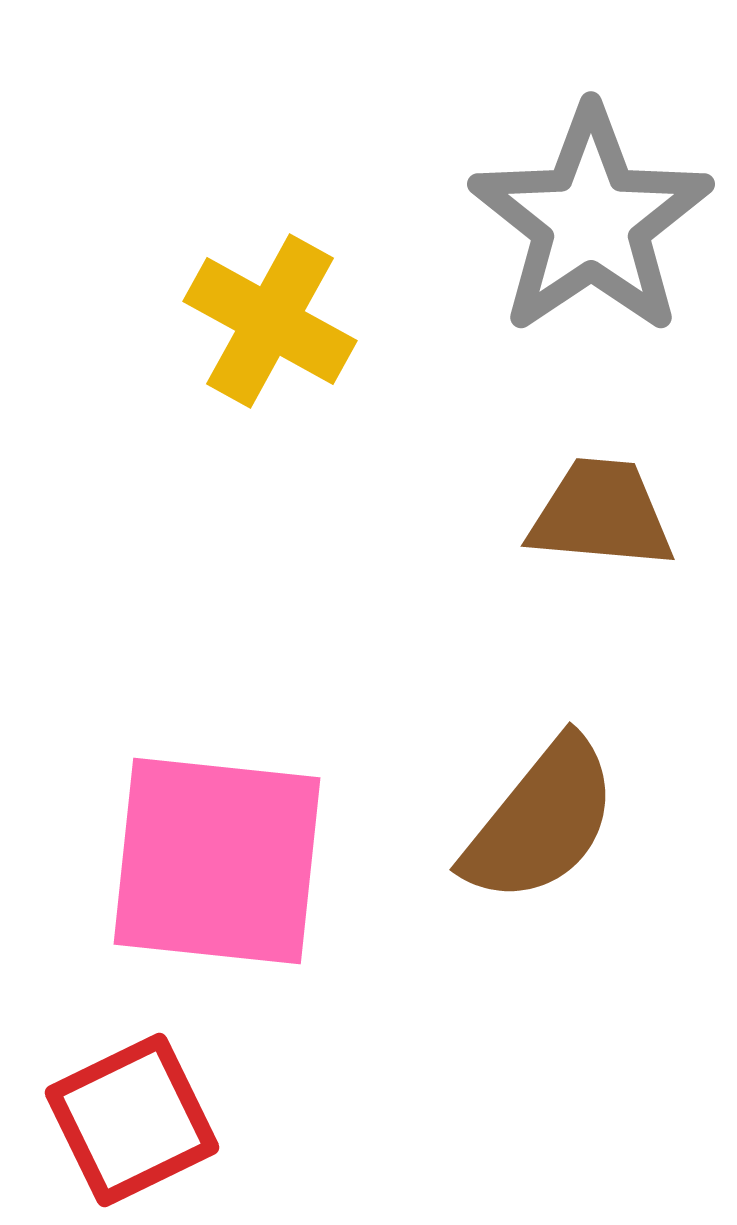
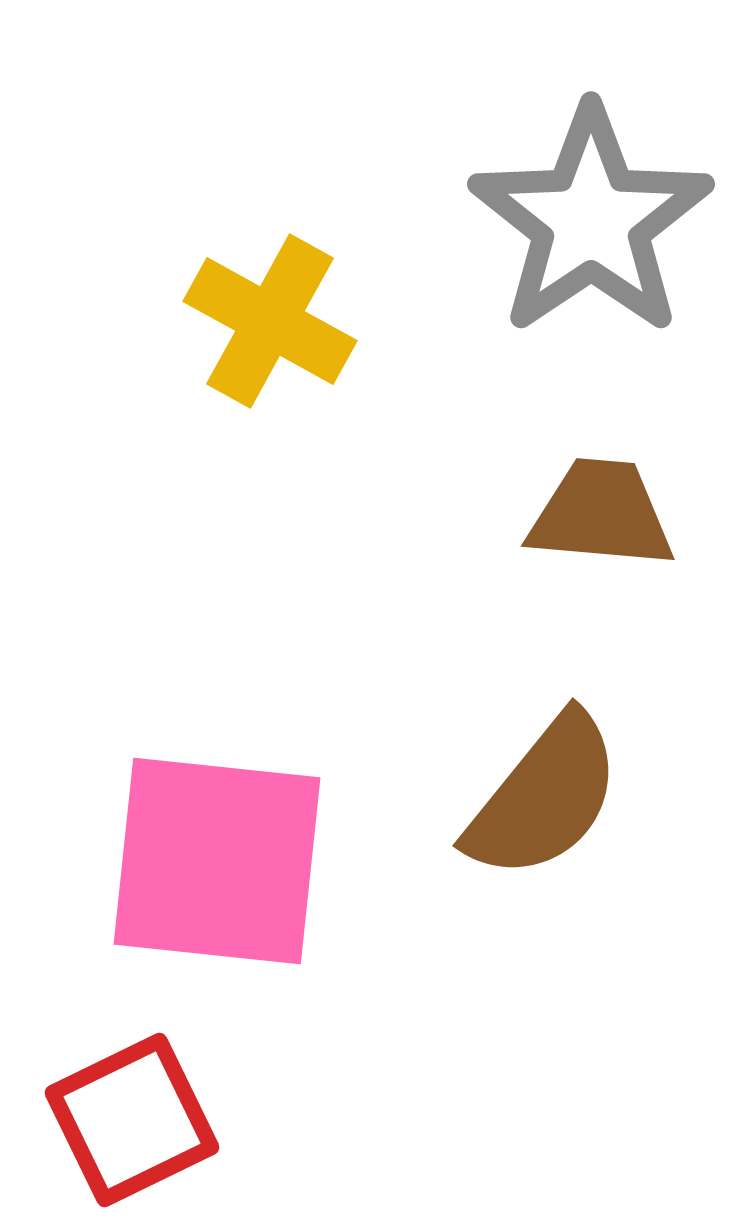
brown semicircle: moved 3 px right, 24 px up
